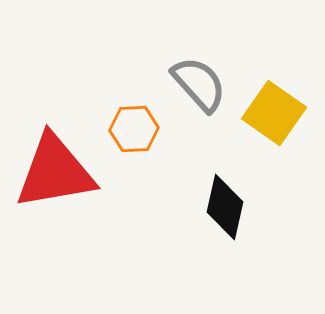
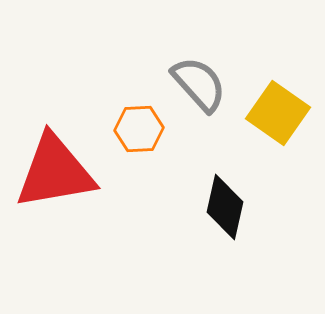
yellow square: moved 4 px right
orange hexagon: moved 5 px right
